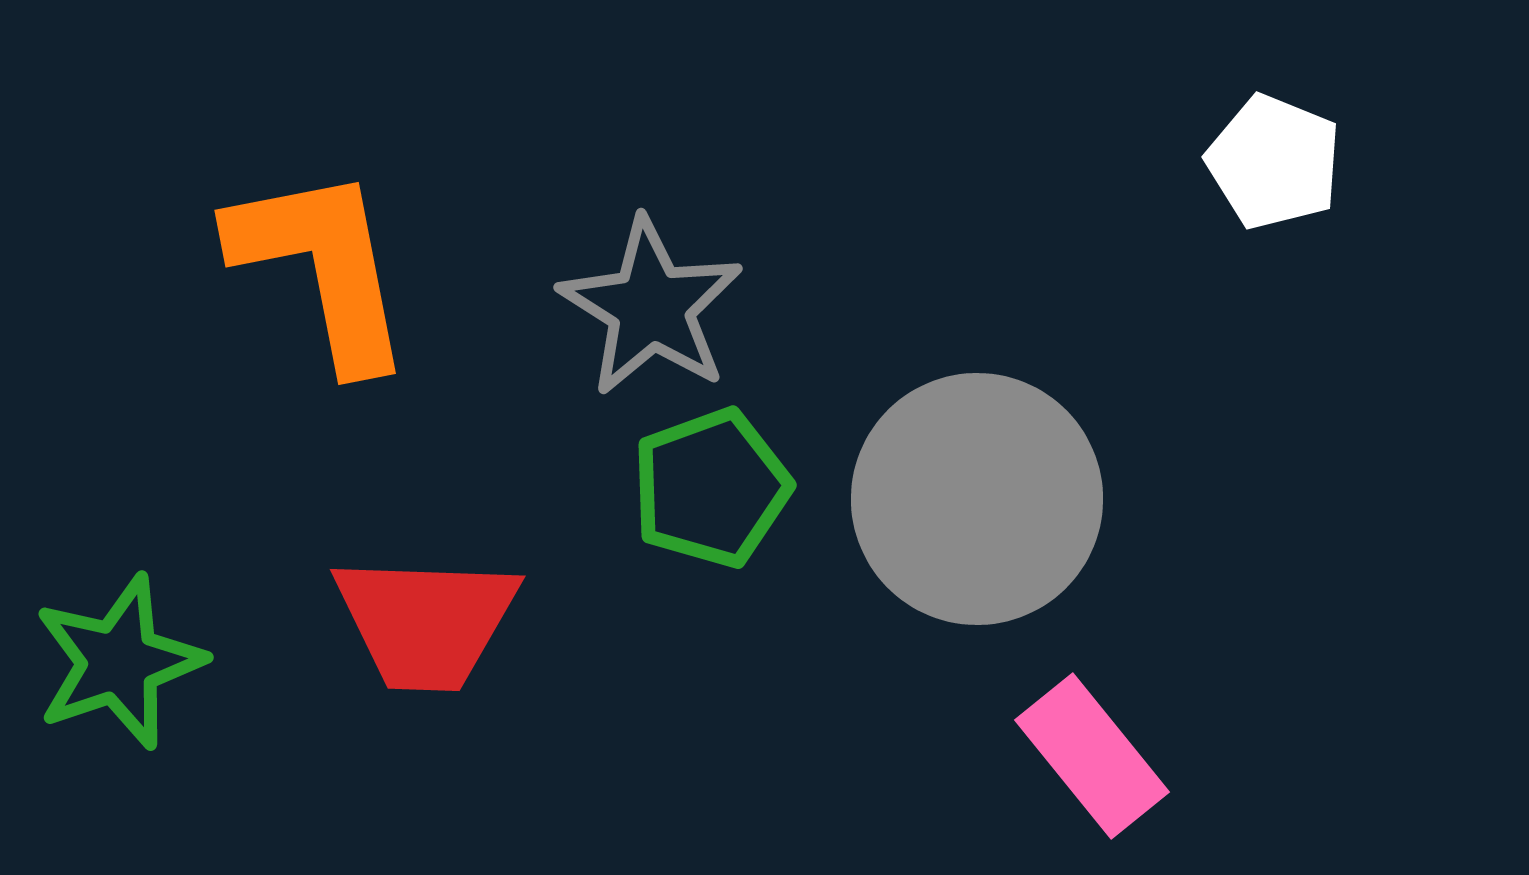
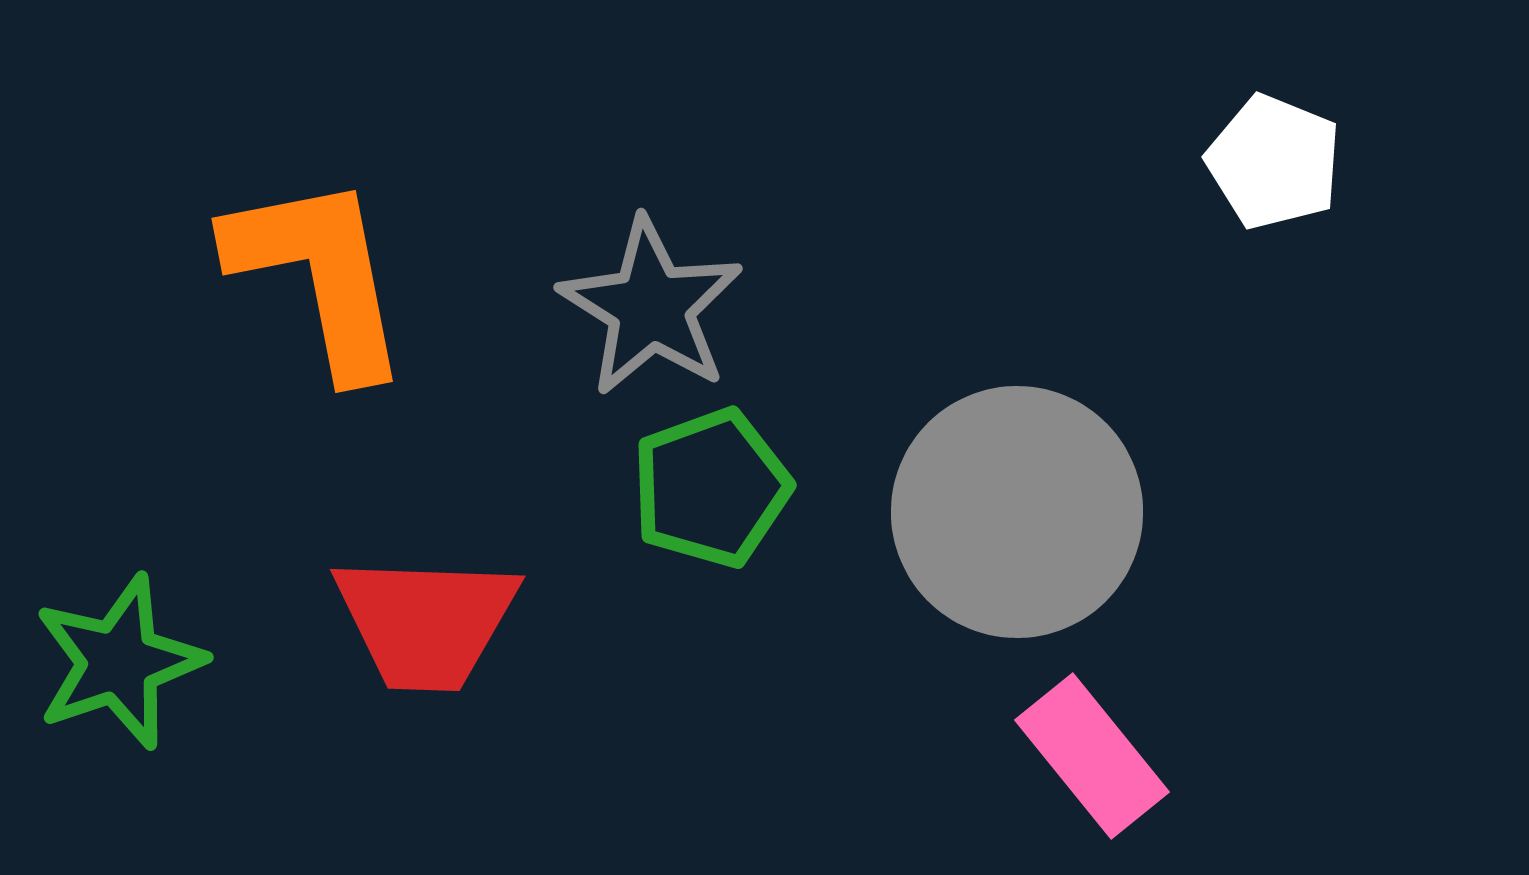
orange L-shape: moved 3 px left, 8 px down
gray circle: moved 40 px right, 13 px down
